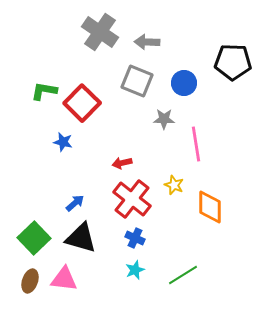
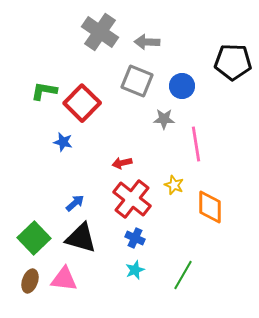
blue circle: moved 2 px left, 3 px down
green line: rotated 28 degrees counterclockwise
